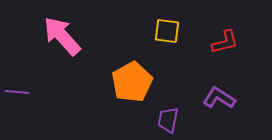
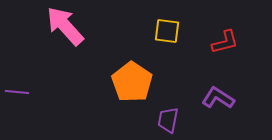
pink arrow: moved 3 px right, 10 px up
orange pentagon: rotated 9 degrees counterclockwise
purple L-shape: moved 1 px left
